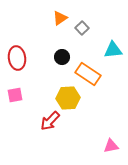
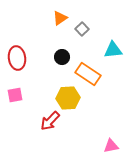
gray square: moved 1 px down
